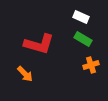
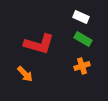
orange cross: moved 9 px left, 1 px down
